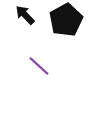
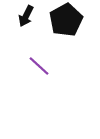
black arrow: moved 1 px right, 1 px down; rotated 110 degrees counterclockwise
